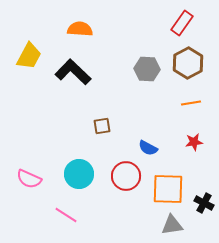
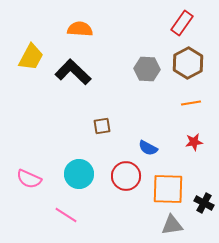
yellow trapezoid: moved 2 px right, 1 px down
